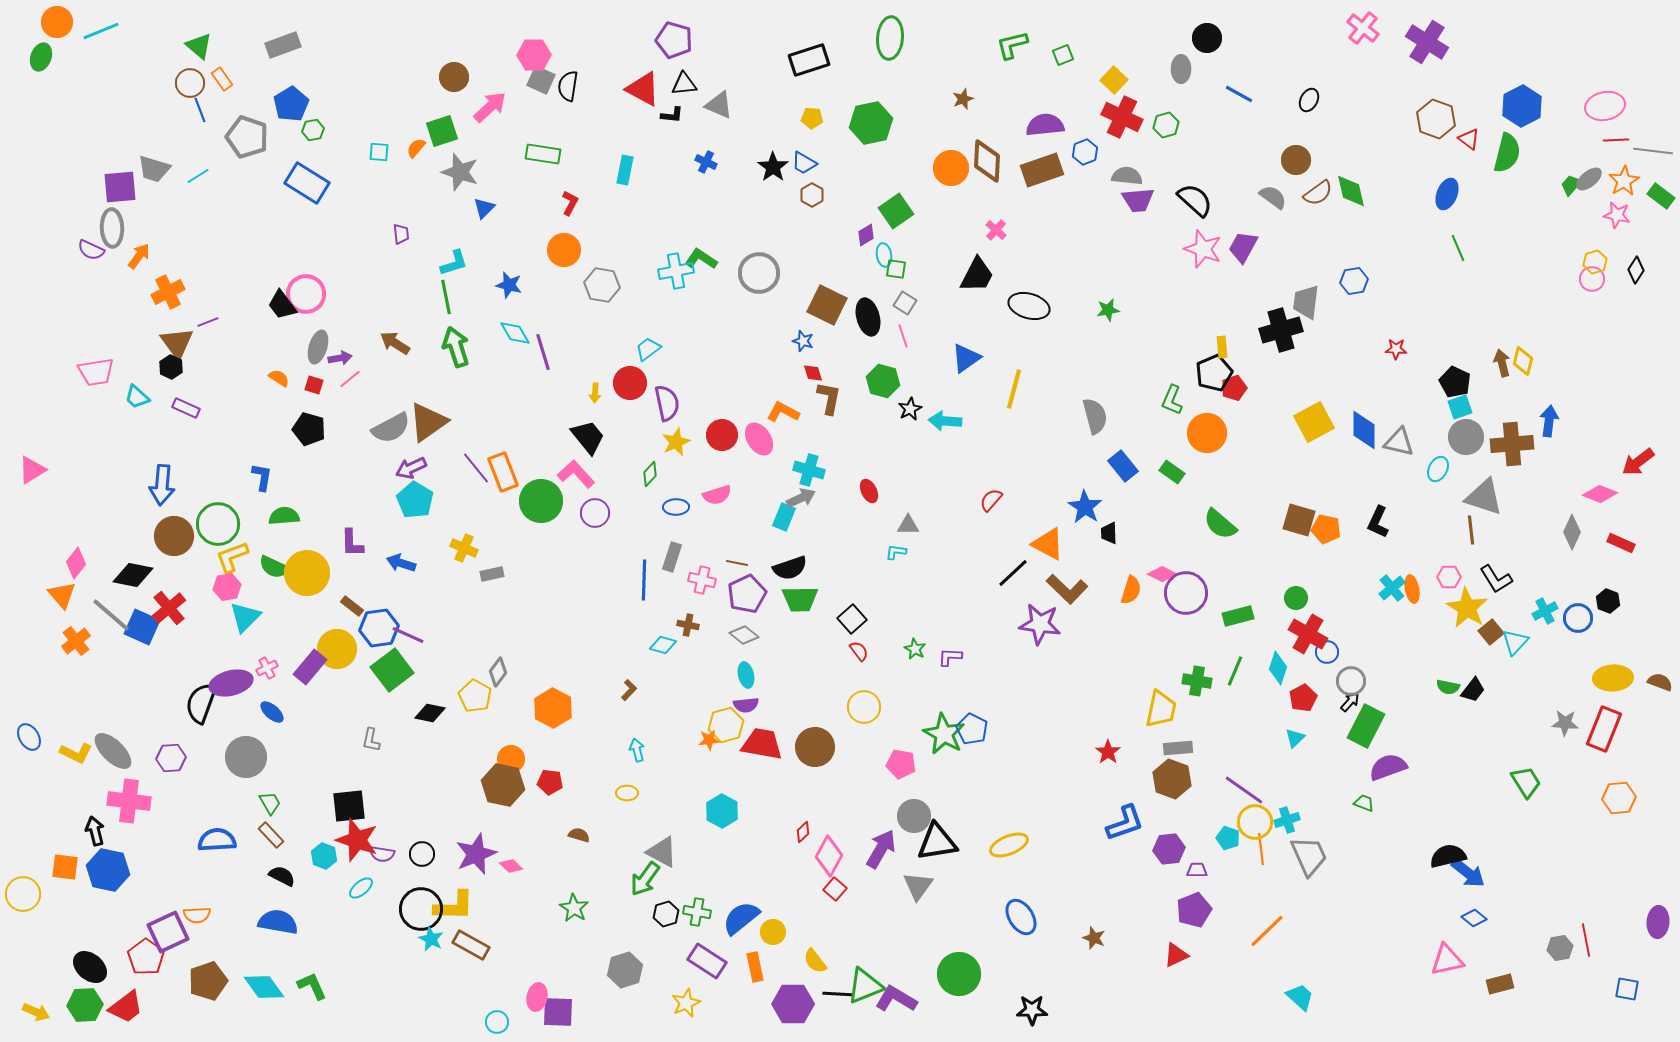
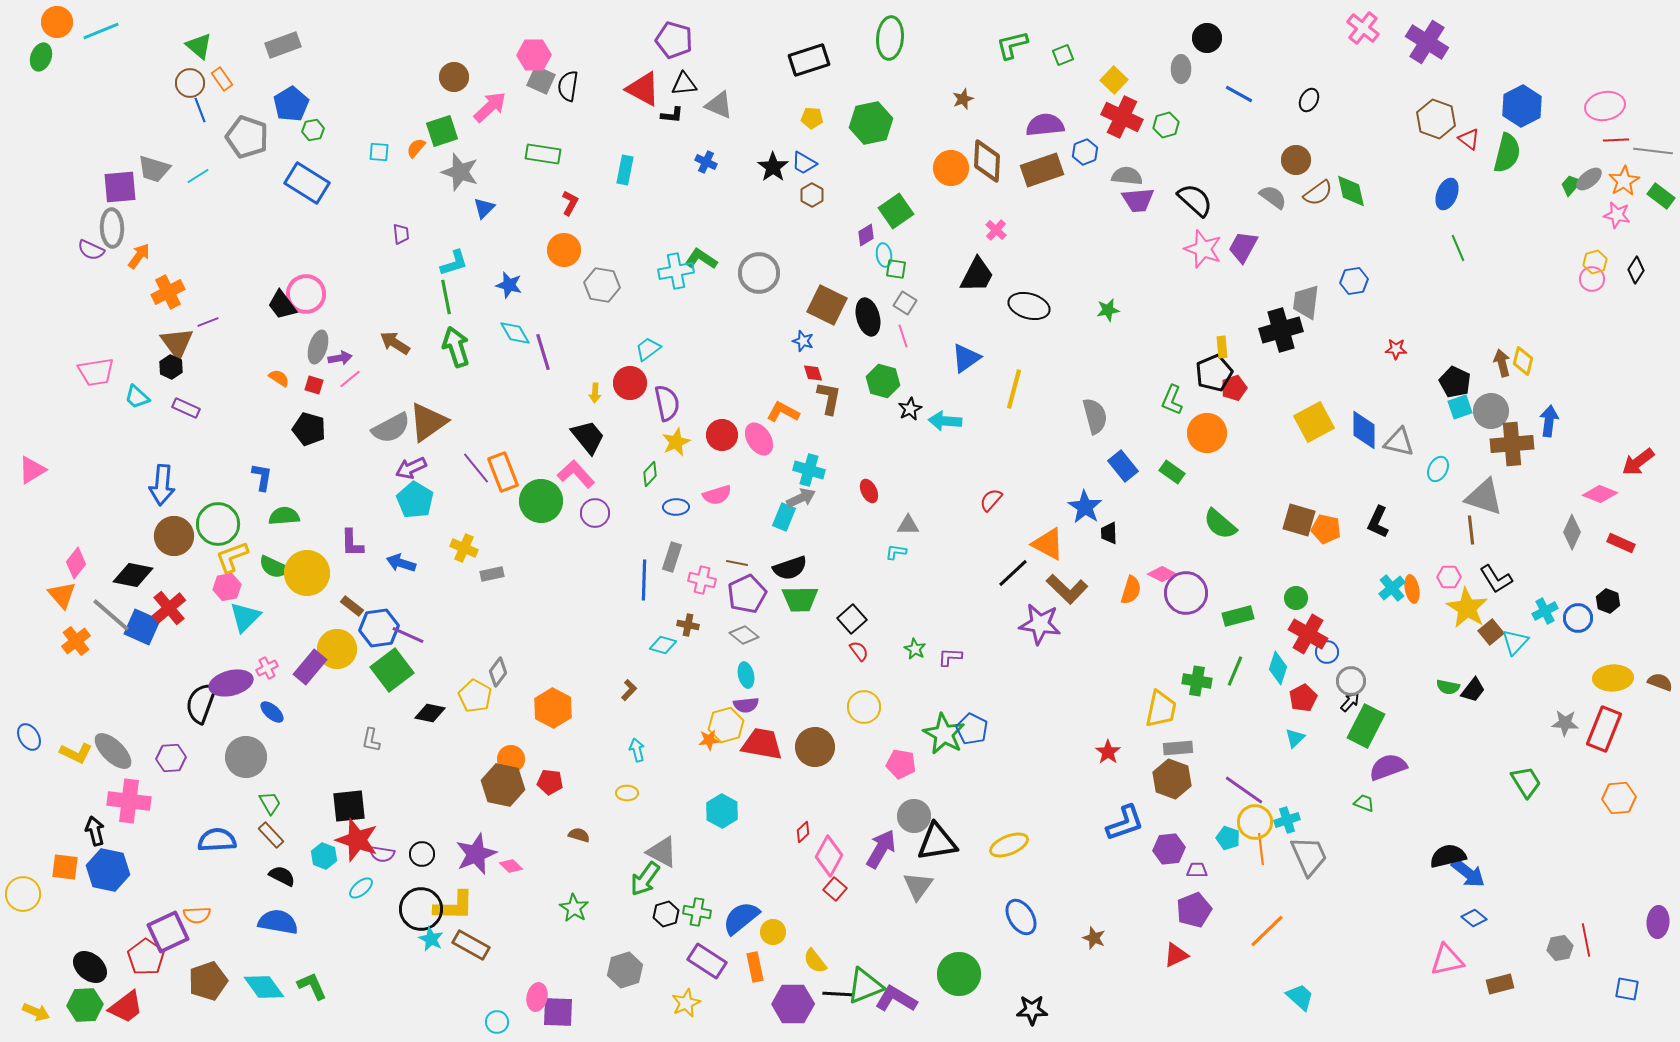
gray circle at (1466, 437): moved 25 px right, 26 px up
